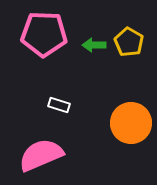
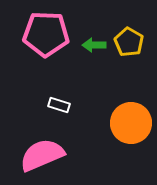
pink pentagon: moved 2 px right
pink semicircle: moved 1 px right
